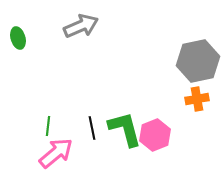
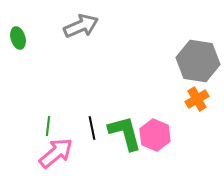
gray hexagon: rotated 21 degrees clockwise
orange cross: rotated 20 degrees counterclockwise
green L-shape: moved 4 px down
pink hexagon: rotated 16 degrees counterclockwise
